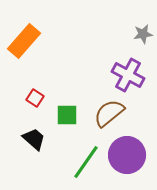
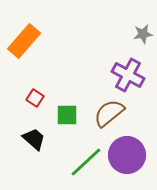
green line: rotated 12 degrees clockwise
